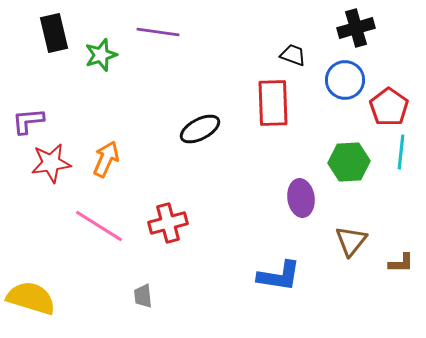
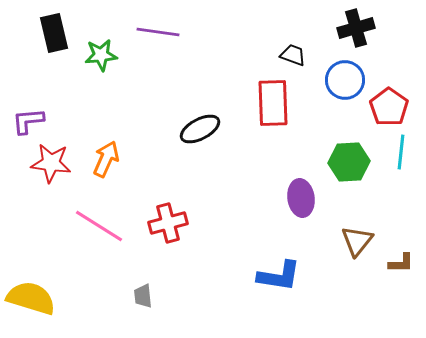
green star: rotated 12 degrees clockwise
red star: rotated 15 degrees clockwise
brown triangle: moved 6 px right
